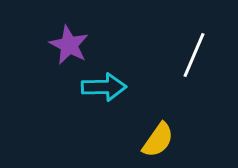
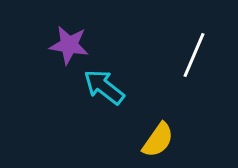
purple star: rotated 18 degrees counterclockwise
cyan arrow: rotated 141 degrees counterclockwise
